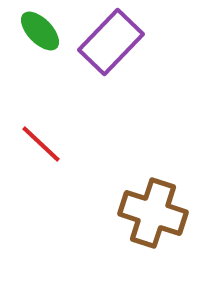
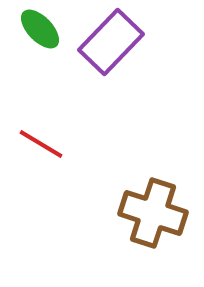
green ellipse: moved 2 px up
red line: rotated 12 degrees counterclockwise
